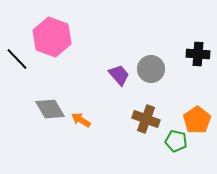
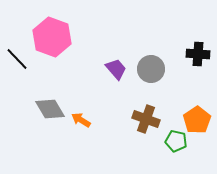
purple trapezoid: moved 3 px left, 6 px up
